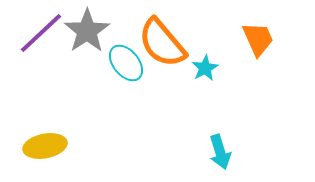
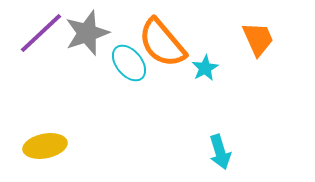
gray star: moved 2 px down; rotated 15 degrees clockwise
cyan ellipse: moved 3 px right
